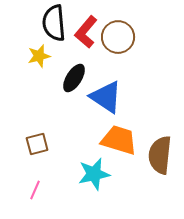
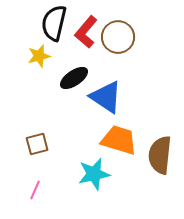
black semicircle: rotated 18 degrees clockwise
black ellipse: rotated 24 degrees clockwise
